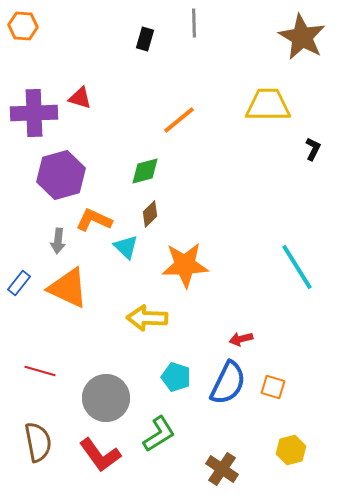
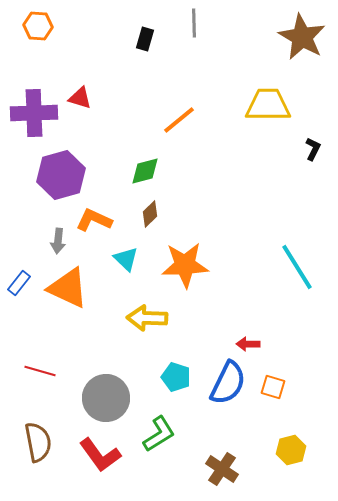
orange hexagon: moved 15 px right
cyan triangle: moved 12 px down
red arrow: moved 7 px right, 5 px down; rotated 15 degrees clockwise
